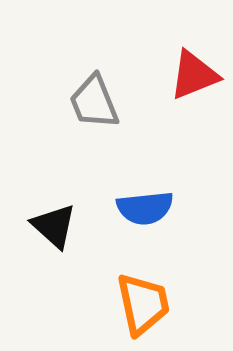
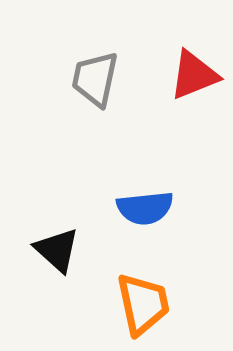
gray trapezoid: moved 1 px right, 23 px up; rotated 34 degrees clockwise
black triangle: moved 3 px right, 24 px down
